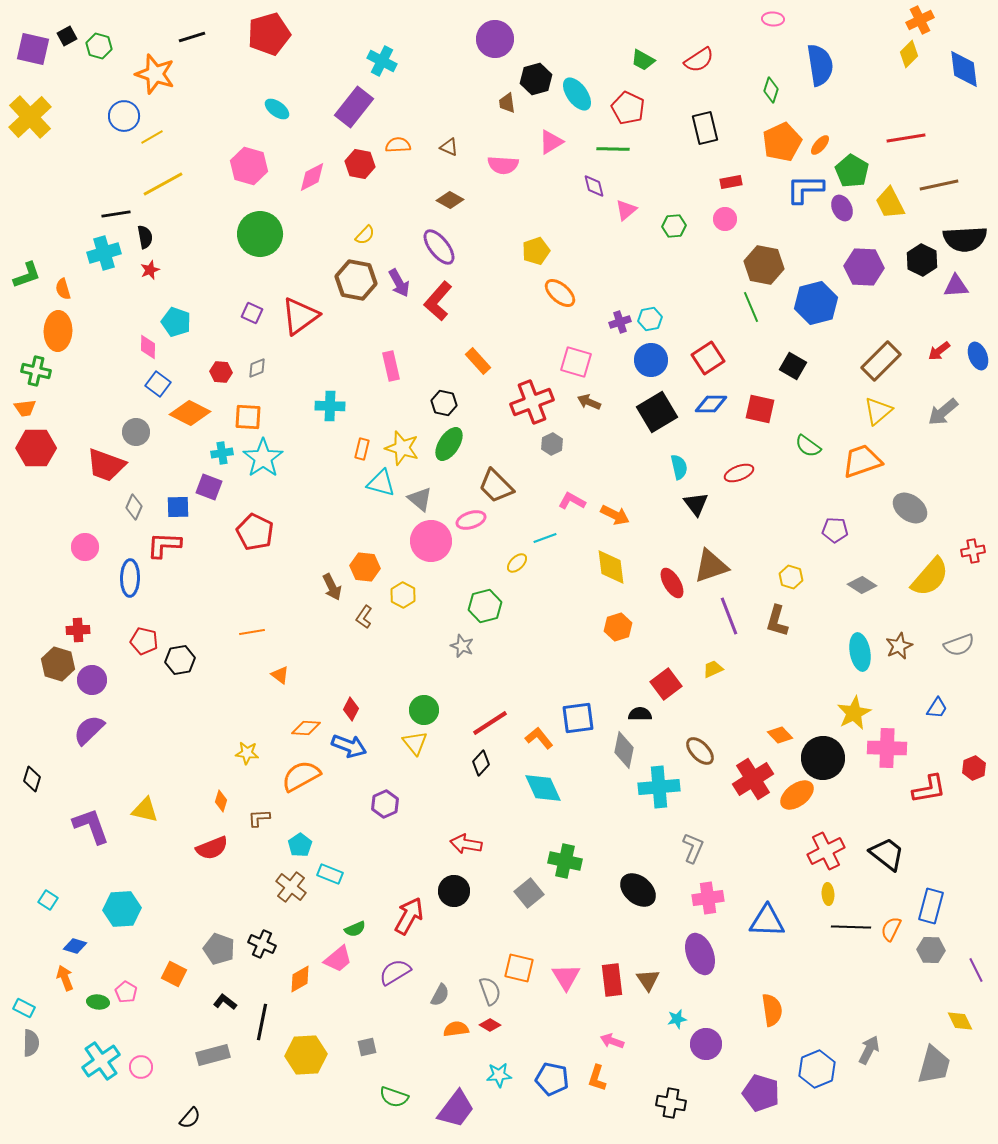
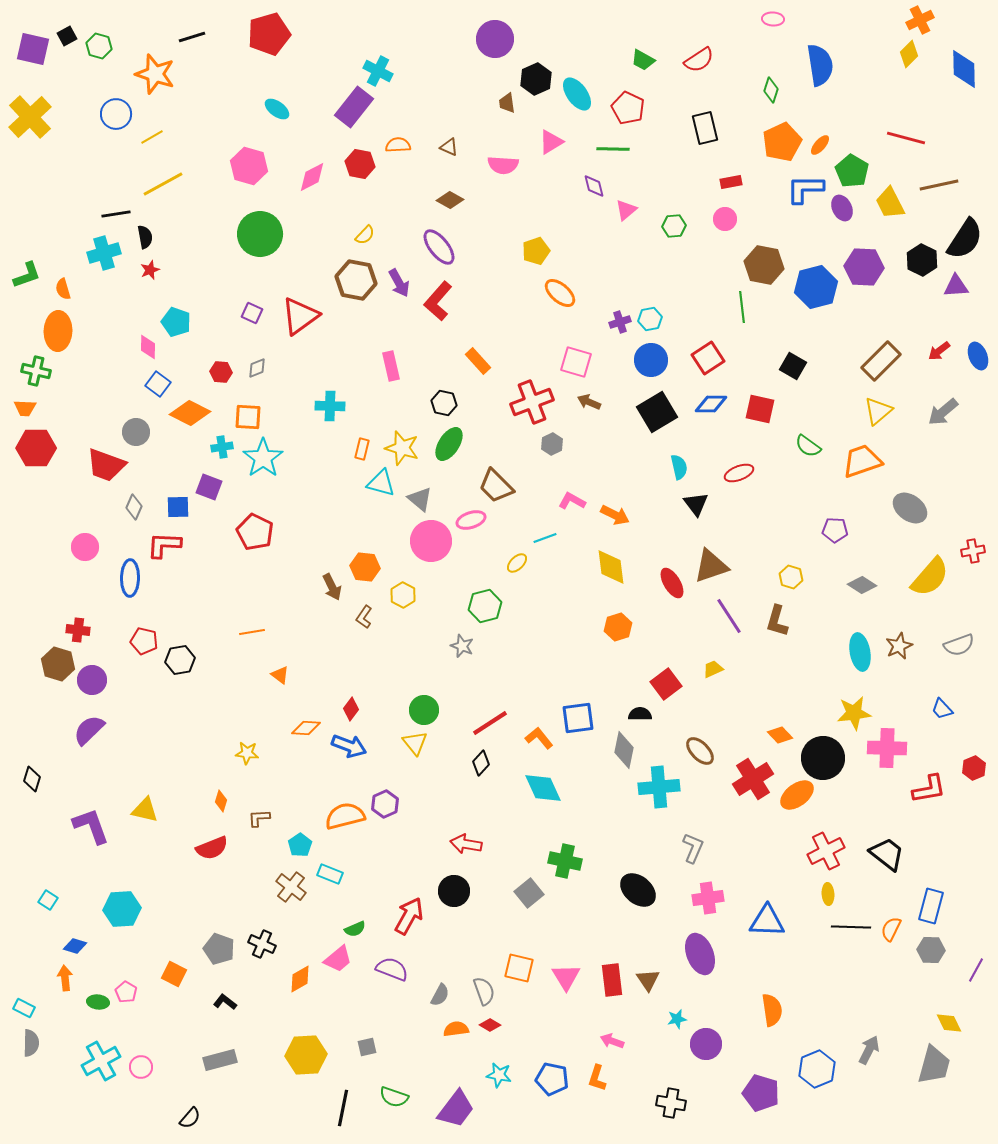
cyan cross at (382, 61): moved 4 px left, 10 px down
blue diamond at (964, 69): rotated 6 degrees clockwise
black hexagon at (536, 79): rotated 8 degrees counterclockwise
blue circle at (124, 116): moved 8 px left, 2 px up
red line at (906, 138): rotated 24 degrees clockwise
black semicircle at (965, 239): rotated 54 degrees counterclockwise
blue hexagon at (816, 303): moved 16 px up
green line at (751, 307): moved 9 px left; rotated 16 degrees clockwise
orange trapezoid at (25, 408): rotated 10 degrees clockwise
cyan cross at (222, 453): moved 6 px up
purple line at (729, 616): rotated 12 degrees counterclockwise
red cross at (78, 630): rotated 10 degrees clockwise
blue trapezoid at (937, 708): moved 5 px right, 1 px down; rotated 105 degrees clockwise
red diamond at (351, 709): rotated 10 degrees clockwise
yellow star at (854, 713): rotated 20 degrees clockwise
orange semicircle at (301, 776): moved 44 px right, 40 px down; rotated 15 degrees clockwise
purple line at (976, 970): rotated 55 degrees clockwise
purple semicircle at (395, 972): moved 3 px left, 3 px up; rotated 52 degrees clockwise
orange arrow at (65, 978): rotated 15 degrees clockwise
gray semicircle at (490, 991): moved 6 px left
yellow diamond at (960, 1021): moved 11 px left, 2 px down
black line at (262, 1022): moved 81 px right, 86 px down
gray rectangle at (213, 1055): moved 7 px right, 5 px down
cyan cross at (101, 1061): rotated 6 degrees clockwise
cyan star at (499, 1075): rotated 15 degrees clockwise
